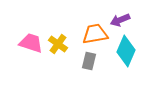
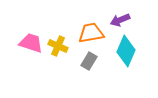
orange trapezoid: moved 4 px left, 1 px up
yellow cross: moved 2 px down; rotated 12 degrees counterclockwise
gray rectangle: rotated 18 degrees clockwise
